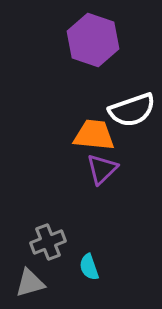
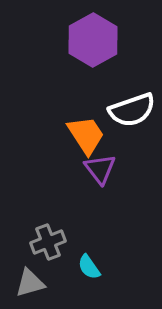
purple hexagon: rotated 12 degrees clockwise
orange trapezoid: moved 8 px left; rotated 51 degrees clockwise
purple triangle: moved 2 px left; rotated 24 degrees counterclockwise
cyan semicircle: rotated 16 degrees counterclockwise
